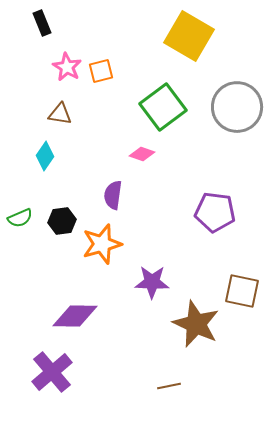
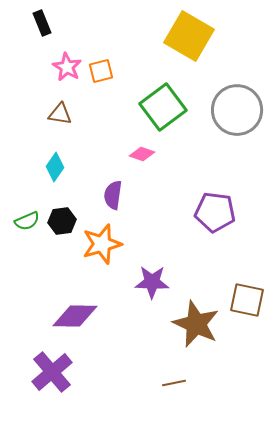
gray circle: moved 3 px down
cyan diamond: moved 10 px right, 11 px down
green semicircle: moved 7 px right, 3 px down
brown square: moved 5 px right, 9 px down
brown line: moved 5 px right, 3 px up
